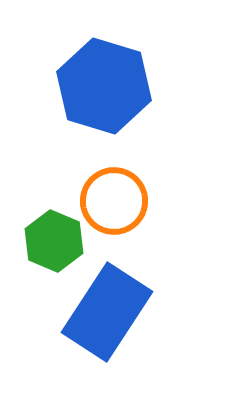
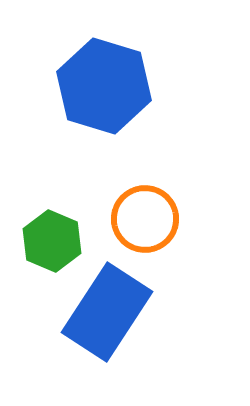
orange circle: moved 31 px right, 18 px down
green hexagon: moved 2 px left
